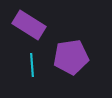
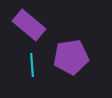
purple rectangle: rotated 8 degrees clockwise
